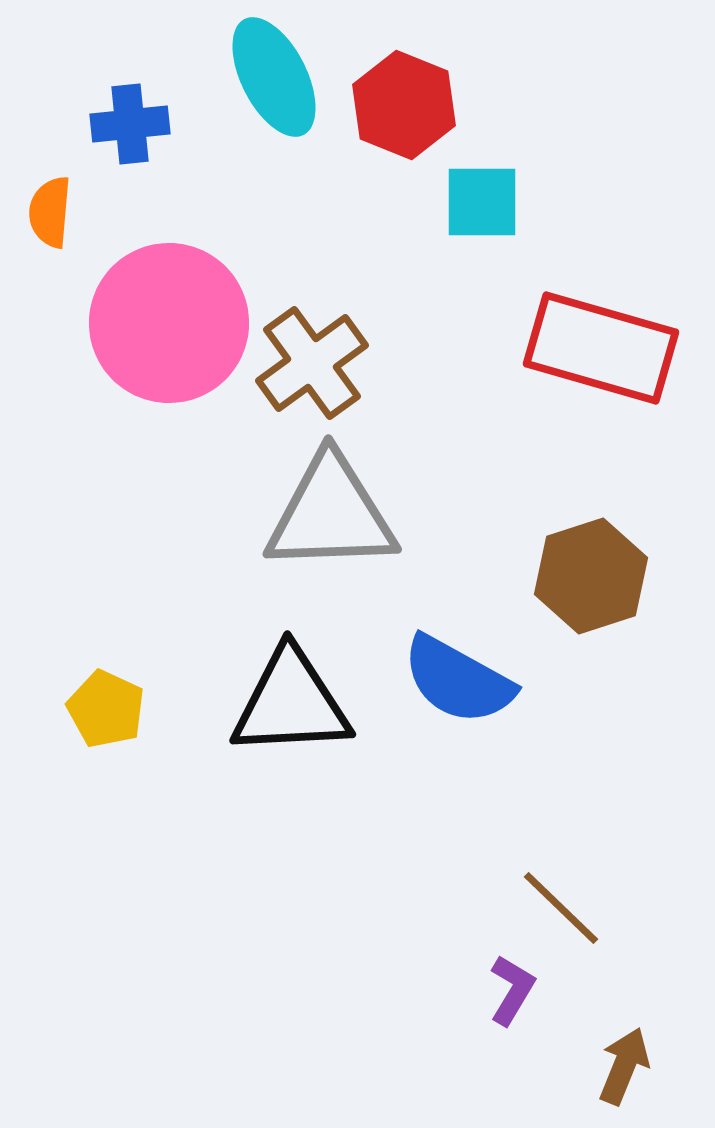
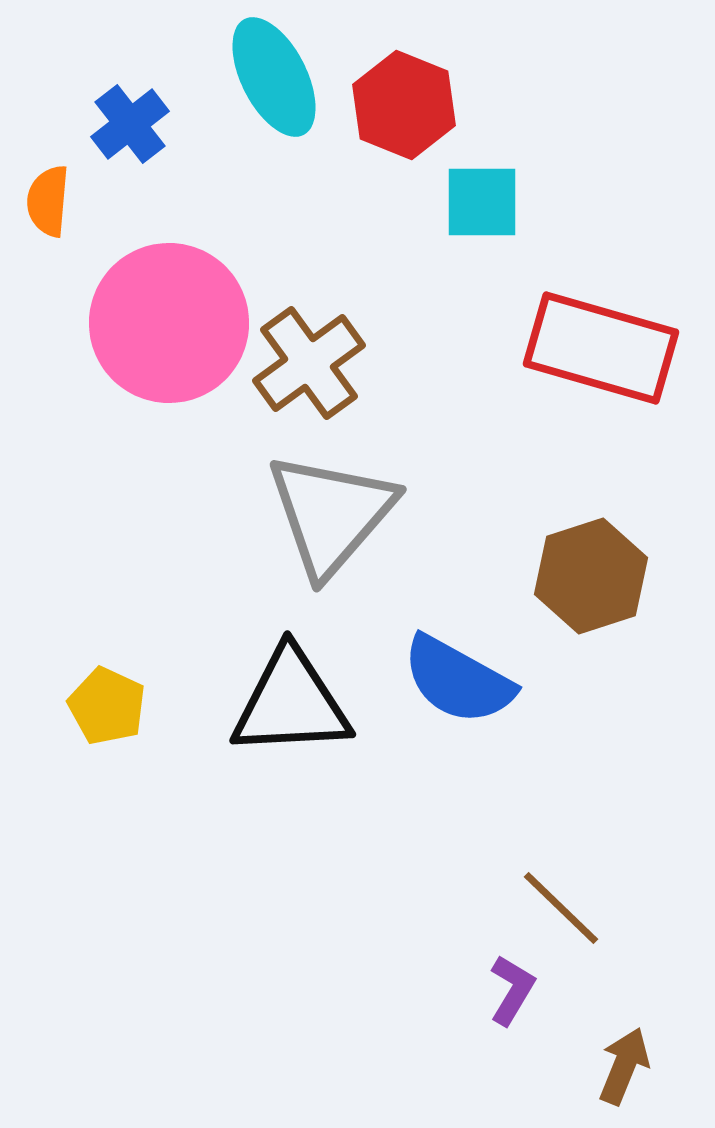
blue cross: rotated 32 degrees counterclockwise
orange semicircle: moved 2 px left, 11 px up
brown cross: moved 3 px left
gray triangle: rotated 47 degrees counterclockwise
yellow pentagon: moved 1 px right, 3 px up
